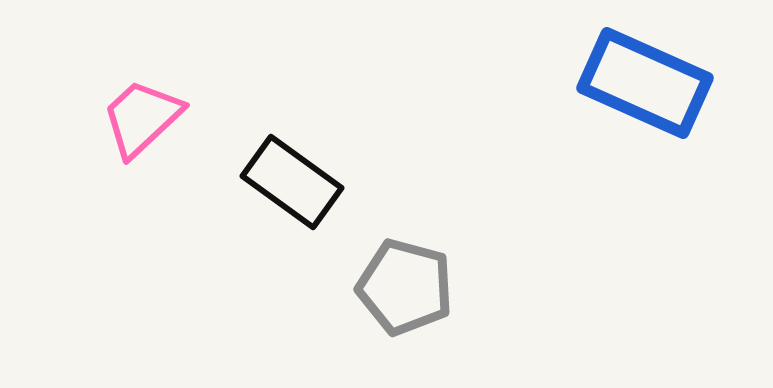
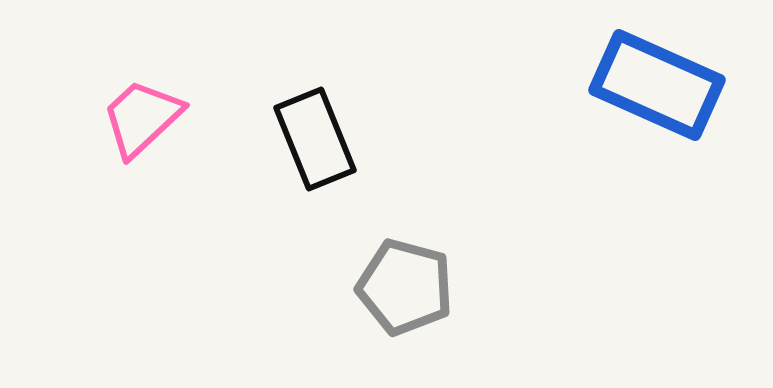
blue rectangle: moved 12 px right, 2 px down
black rectangle: moved 23 px right, 43 px up; rotated 32 degrees clockwise
